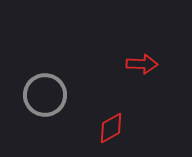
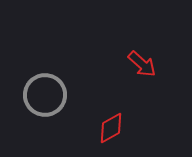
red arrow: rotated 40 degrees clockwise
